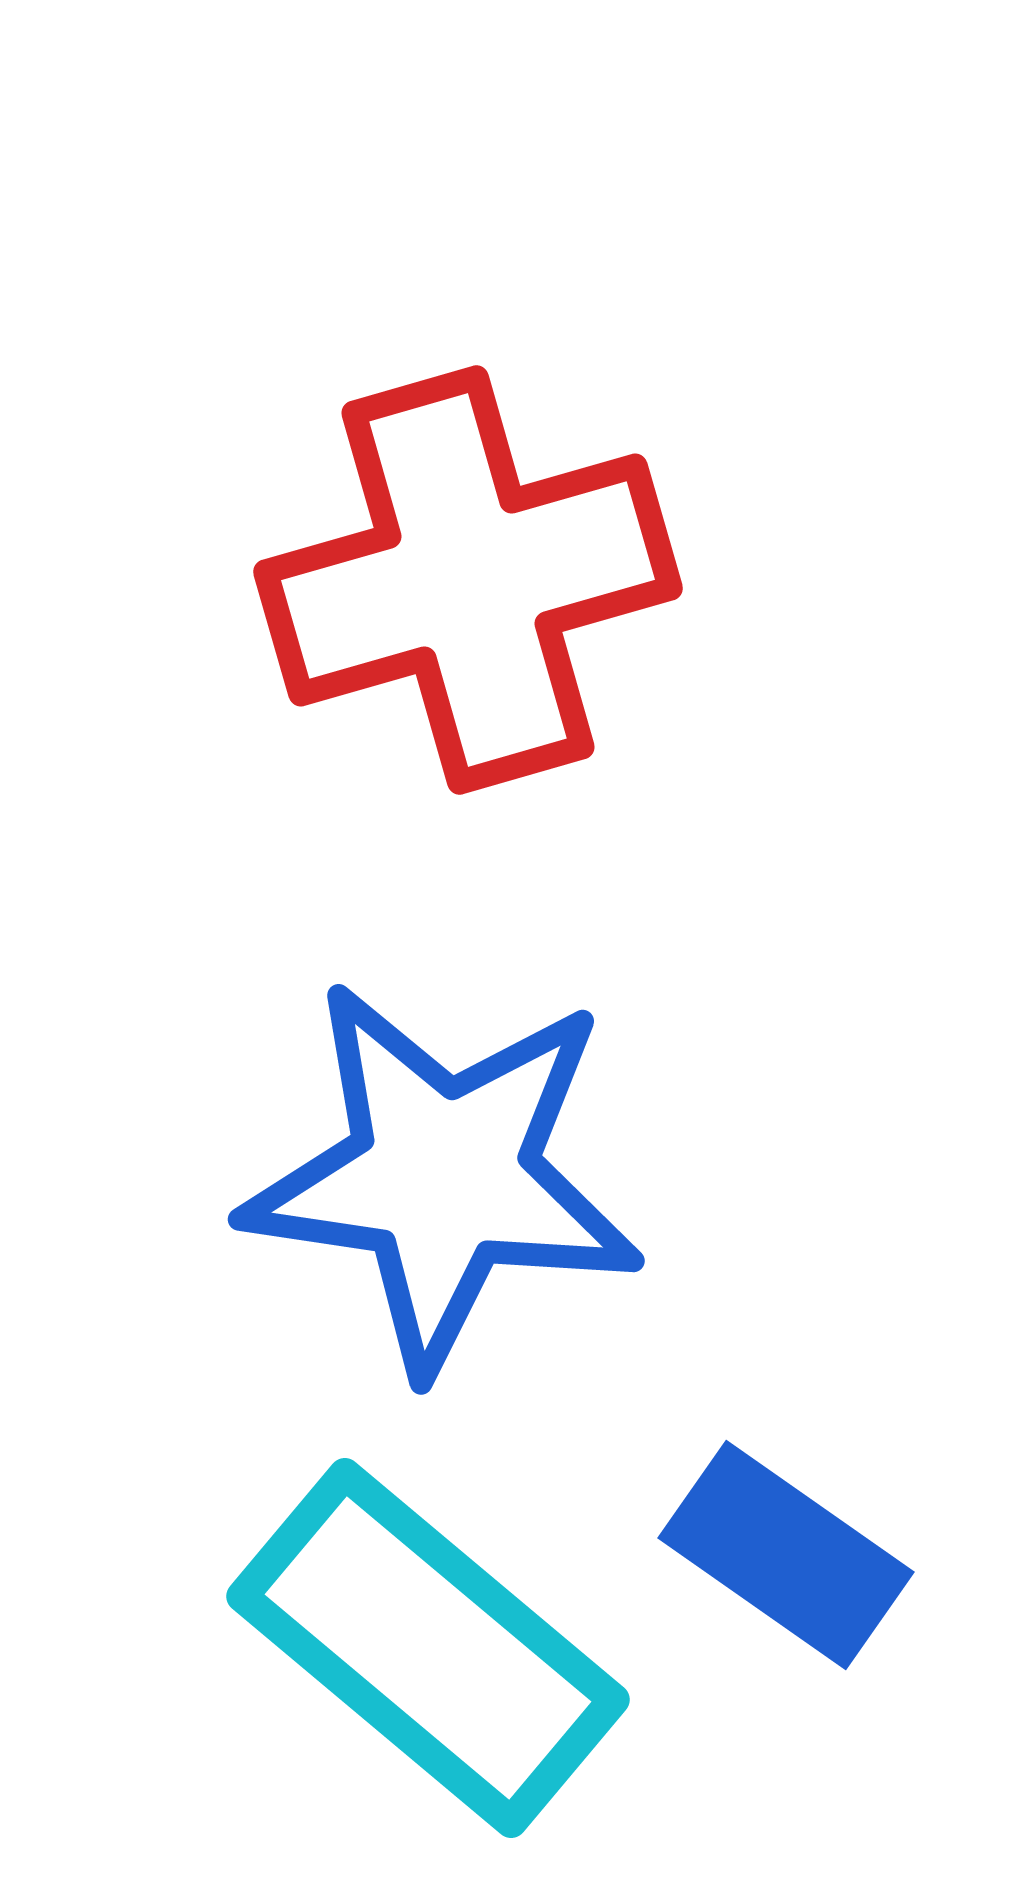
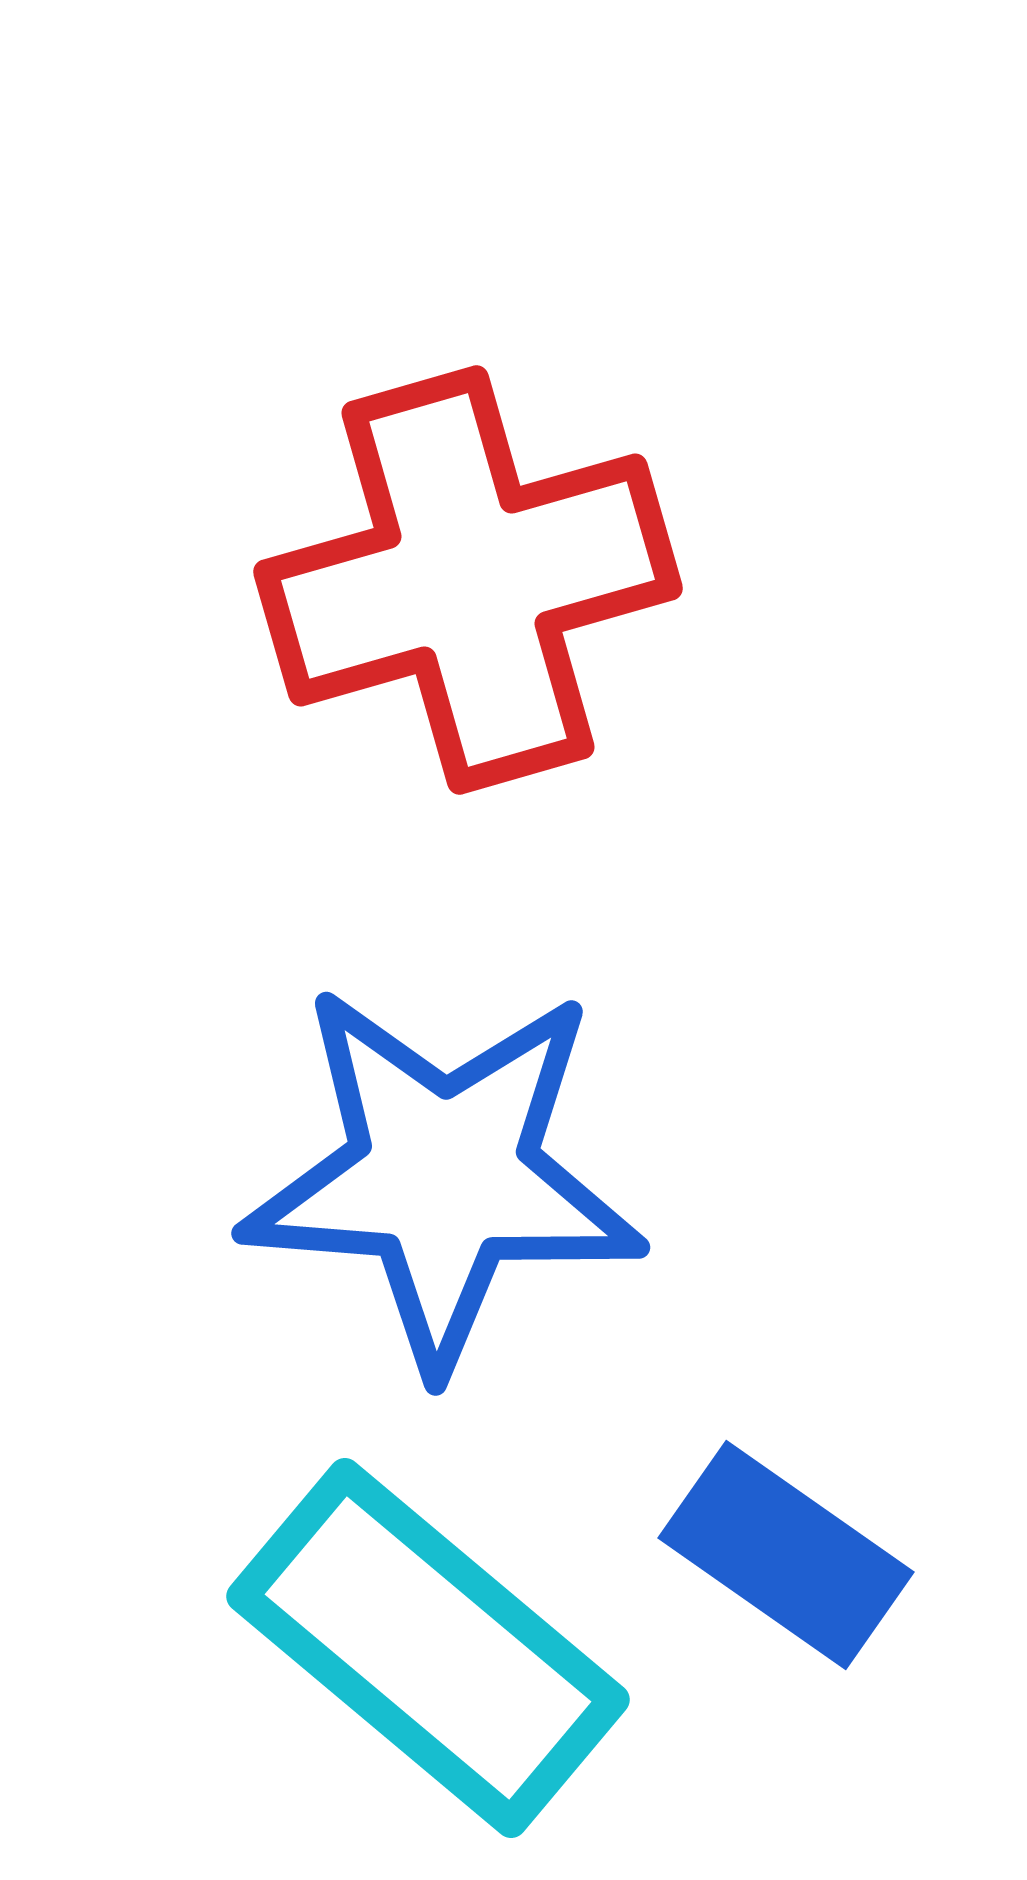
blue star: rotated 4 degrees counterclockwise
